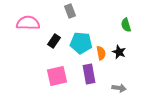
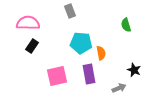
black rectangle: moved 22 px left, 5 px down
black star: moved 15 px right, 18 px down
gray arrow: rotated 32 degrees counterclockwise
